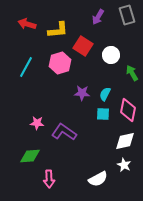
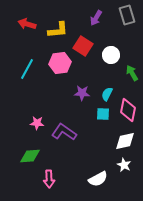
purple arrow: moved 2 px left, 1 px down
pink hexagon: rotated 10 degrees clockwise
cyan line: moved 1 px right, 2 px down
cyan semicircle: moved 2 px right
